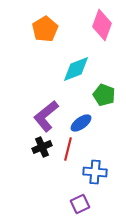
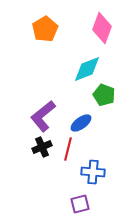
pink diamond: moved 3 px down
cyan diamond: moved 11 px right
purple L-shape: moved 3 px left
blue cross: moved 2 px left
purple square: rotated 12 degrees clockwise
